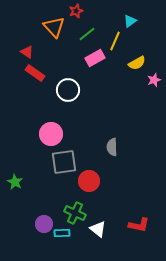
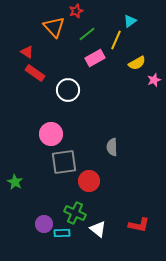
yellow line: moved 1 px right, 1 px up
